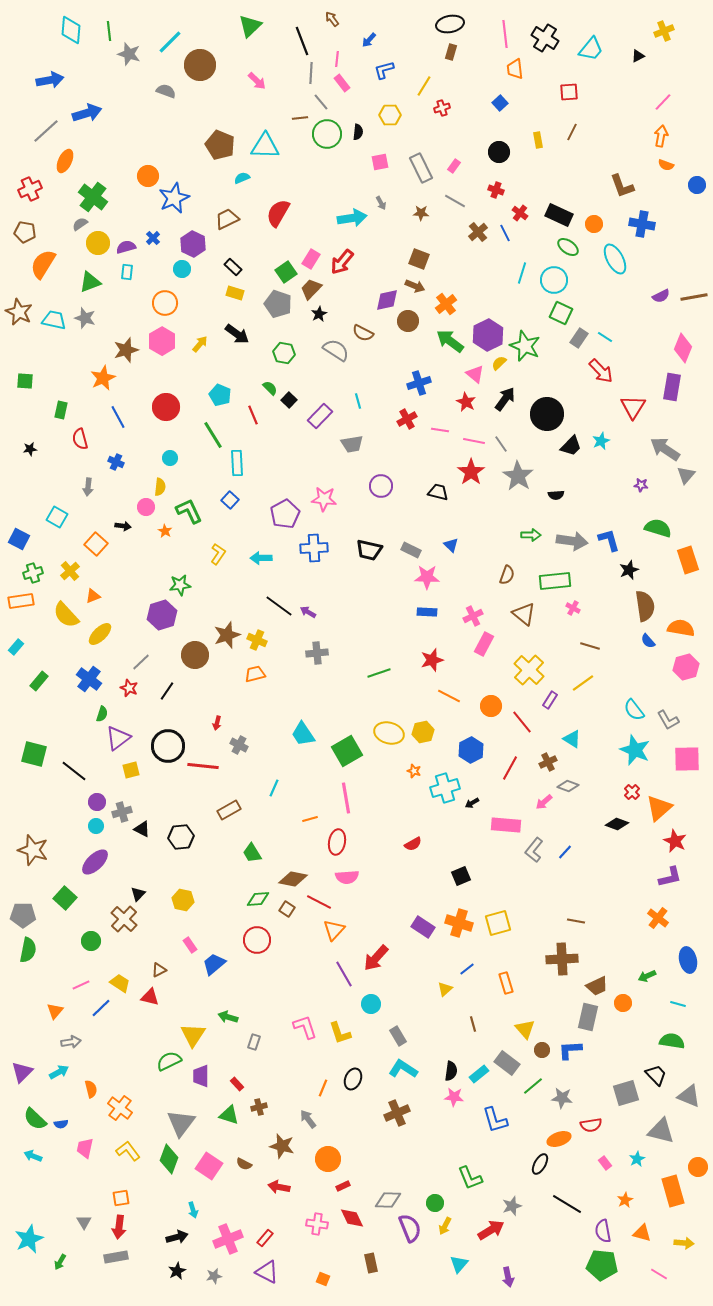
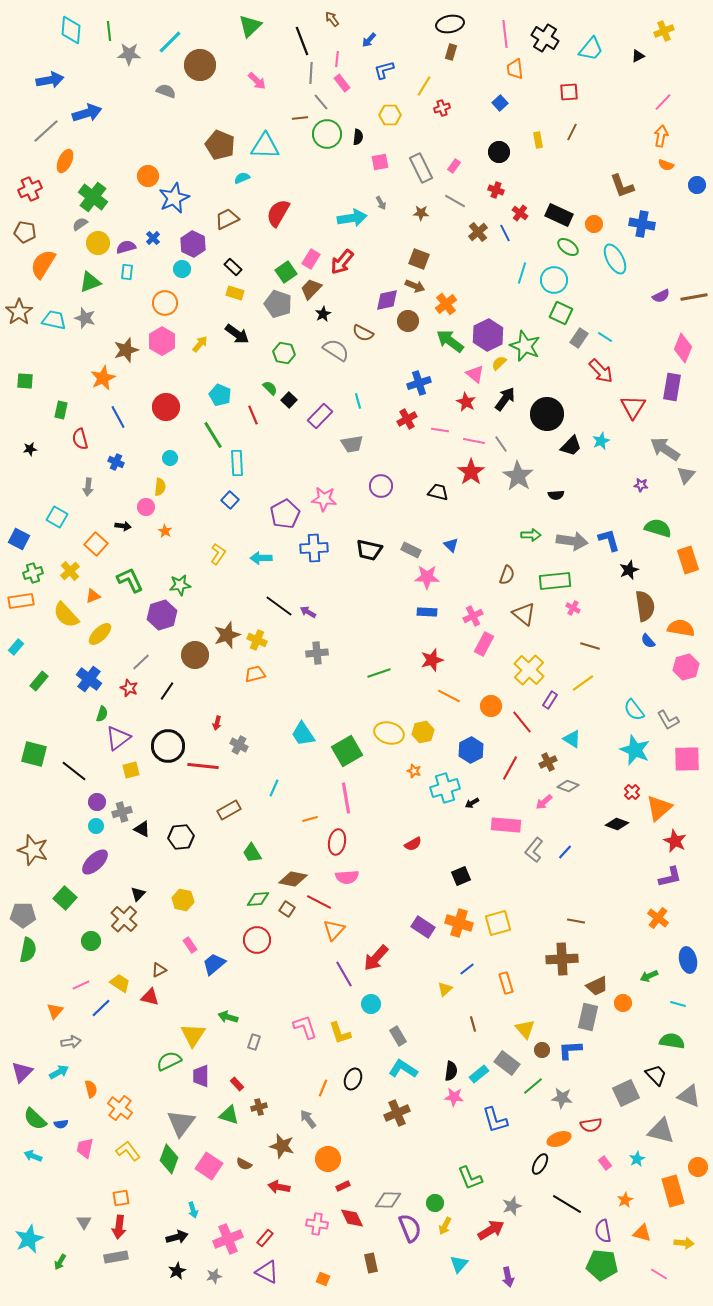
gray star at (129, 54): rotated 15 degrees counterclockwise
black semicircle at (358, 132): moved 5 px down
brown star at (19, 312): rotated 12 degrees clockwise
black star at (319, 314): moved 4 px right
green L-shape at (189, 511): moved 59 px left, 69 px down
green arrow at (647, 976): moved 2 px right
gray square at (626, 1093): rotated 8 degrees counterclockwise
